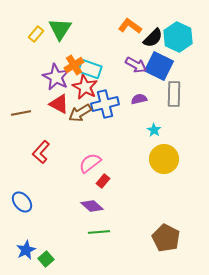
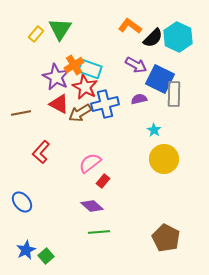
blue square: moved 1 px right, 13 px down
green square: moved 3 px up
